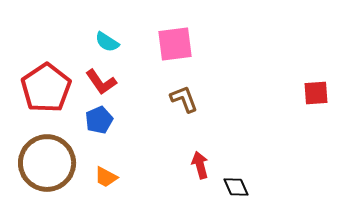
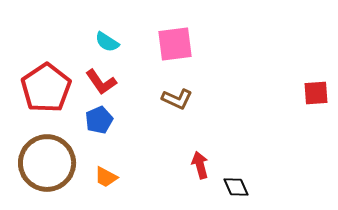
brown L-shape: moved 7 px left; rotated 136 degrees clockwise
